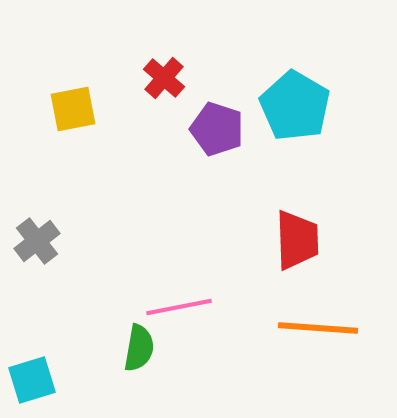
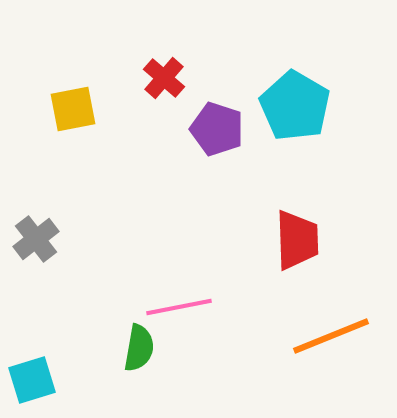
gray cross: moved 1 px left, 2 px up
orange line: moved 13 px right, 8 px down; rotated 26 degrees counterclockwise
